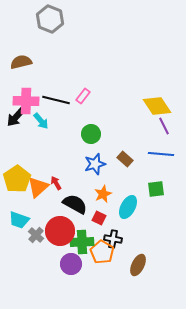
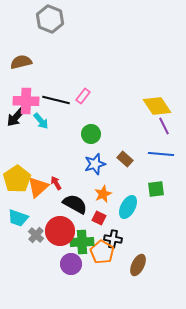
cyan trapezoid: moved 1 px left, 2 px up
